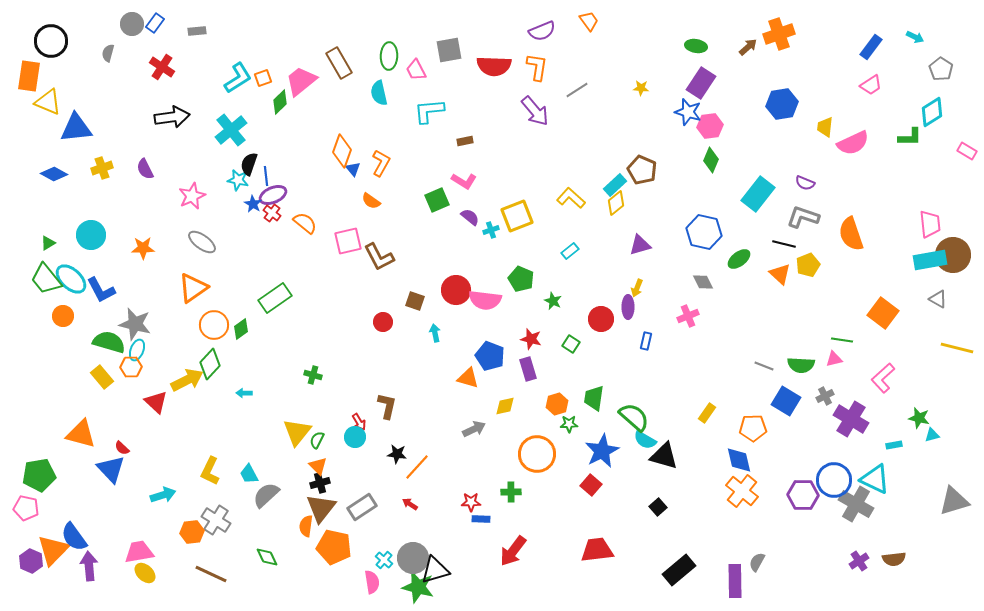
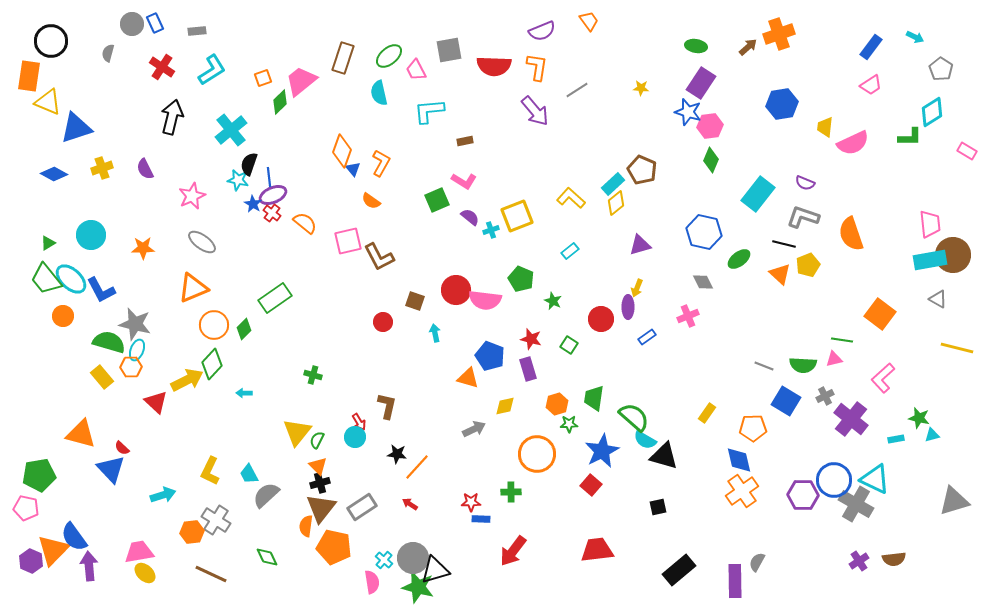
blue rectangle at (155, 23): rotated 60 degrees counterclockwise
green ellipse at (389, 56): rotated 48 degrees clockwise
brown rectangle at (339, 63): moved 4 px right, 5 px up; rotated 48 degrees clockwise
cyan L-shape at (238, 78): moved 26 px left, 8 px up
black arrow at (172, 117): rotated 68 degrees counterclockwise
blue triangle at (76, 128): rotated 12 degrees counterclockwise
blue line at (266, 176): moved 3 px right, 1 px down
cyan rectangle at (615, 185): moved 2 px left, 1 px up
orange triangle at (193, 288): rotated 12 degrees clockwise
orange square at (883, 313): moved 3 px left, 1 px down
green diamond at (241, 329): moved 3 px right; rotated 10 degrees counterclockwise
blue rectangle at (646, 341): moved 1 px right, 4 px up; rotated 42 degrees clockwise
green square at (571, 344): moved 2 px left, 1 px down
green diamond at (210, 364): moved 2 px right
green semicircle at (801, 365): moved 2 px right
purple cross at (851, 419): rotated 8 degrees clockwise
cyan rectangle at (894, 445): moved 2 px right, 6 px up
orange cross at (742, 491): rotated 16 degrees clockwise
black square at (658, 507): rotated 30 degrees clockwise
